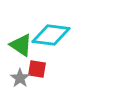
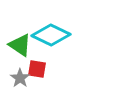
cyan diamond: rotated 18 degrees clockwise
green triangle: moved 1 px left
